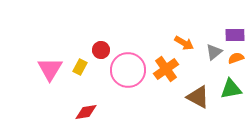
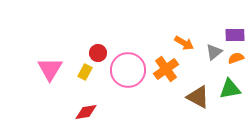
red circle: moved 3 px left, 3 px down
yellow rectangle: moved 5 px right, 5 px down
green triangle: moved 1 px left
